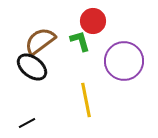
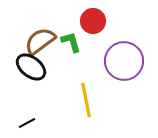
green L-shape: moved 9 px left, 1 px down
black ellipse: moved 1 px left
